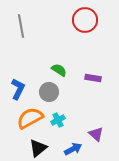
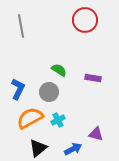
purple triangle: rotated 28 degrees counterclockwise
